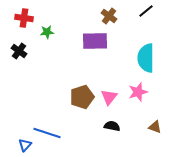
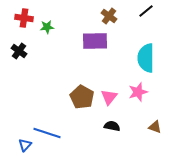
green star: moved 5 px up
brown pentagon: rotated 25 degrees counterclockwise
